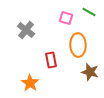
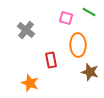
orange star: rotated 12 degrees counterclockwise
